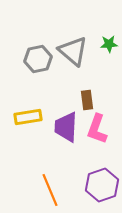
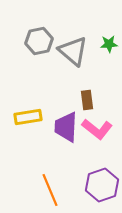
gray hexagon: moved 1 px right, 18 px up
pink L-shape: rotated 72 degrees counterclockwise
